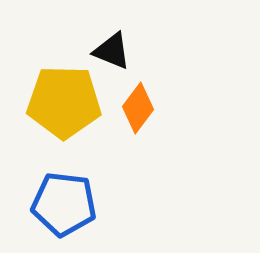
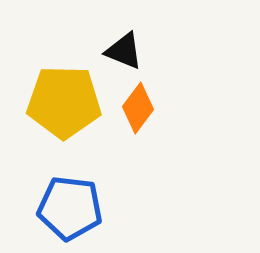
black triangle: moved 12 px right
blue pentagon: moved 6 px right, 4 px down
